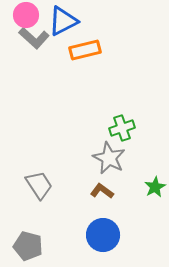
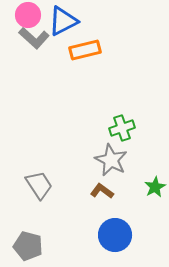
pink circle: moved 2 px right
gray star: moved 2 px right, 2 px down
blue circle: moved 12 px right
